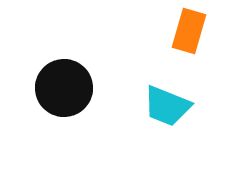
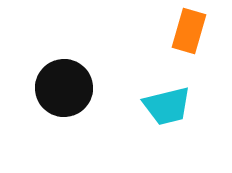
cyan trapezoid: rotated 36 degrees counterclockwise
